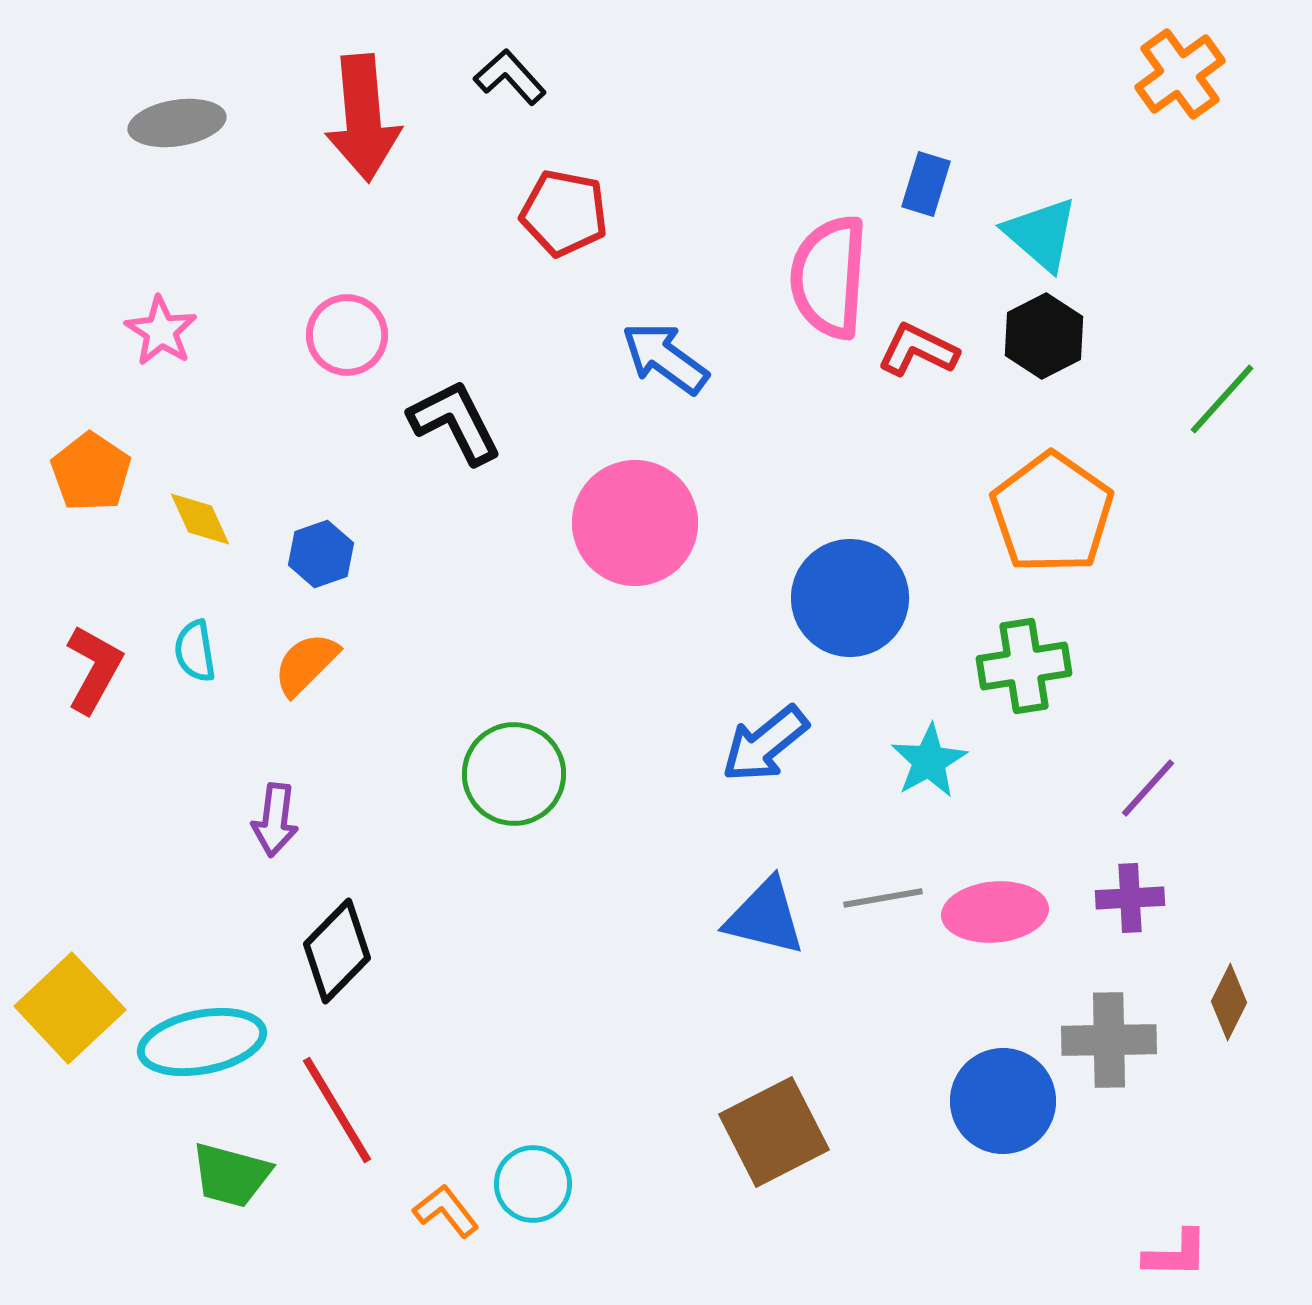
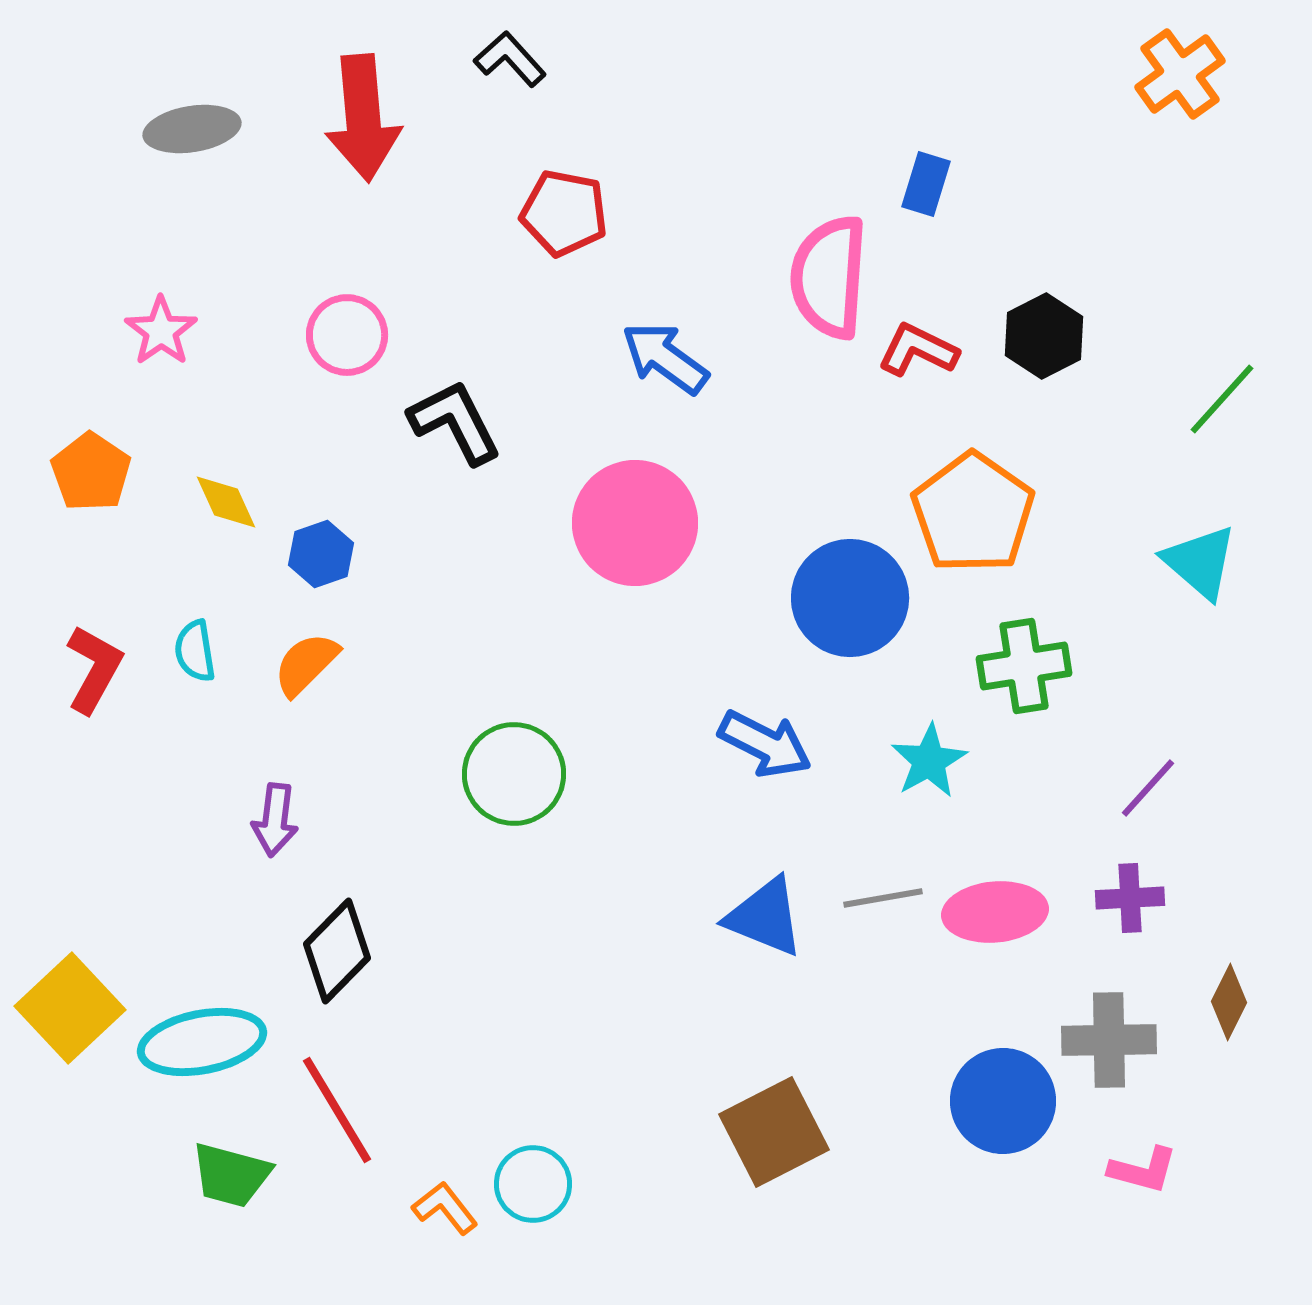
black L-shape at (510, 77): moved 18 px up
gray ellipse at (177, 123): moved 15 px right, 6 px down
cyan triangle at (1041, 234): moved 159 px right, 328 px down
pink star at (161, 331): rotated 4 degrees clockwise
orange pentagon at (1052, 513): moved 79 px left
yellow diamond at (200, 519): moved 26 px right, 17 px up
blue arrow at (765, 744): rotated 114 degrees counterclockwise
blue triangle at (765, 917): rotated 8 degrees clockwise
orange L-shape at (446, 1211): moved 1 px left, 3 px up
pink L-shape at (1176, 1254): moved 33 px left, 84 px up; rotated 14 degrees clockwise
